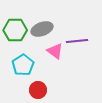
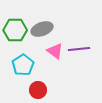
purple line: moved 2 px right, 8 px down
